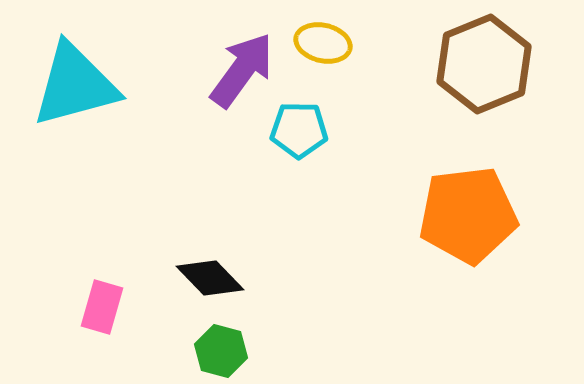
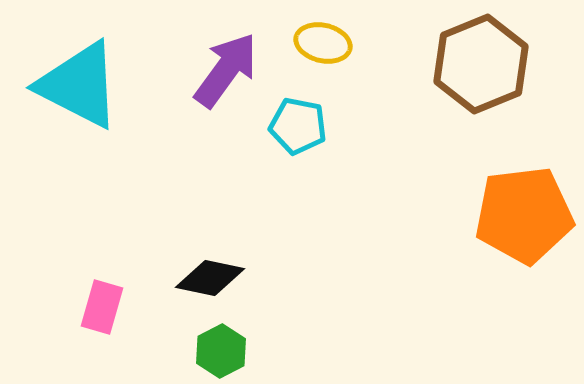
brown hexagon: moved 3 px left
purple arrow: moved 16 px left
cyan triangle: moved 4 px right; rotated 42 degrees clockwise
cyan pentagon: moved 1 px left, 4 px up; rotated 10 degrees clockwise
orange pentagon: moved 56 px right
black diamond: rotated 34 degrees counterclockwise
green hexagon: rotated 18 degrees clockwise
